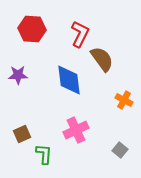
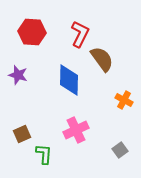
red hexagon: moved 3 px down
purple star: rotated 18 degrees clockwise
blue diamond: rotated 8 degrees clockwise
gray square: rotated 14 degrees clockwise
